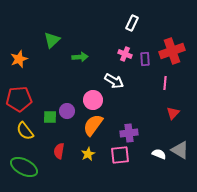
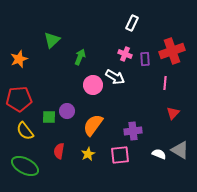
green arrow: rotated 63 degrees counterclockwise
white arrow: moved 1 px right, 4 px up
pink circle: moved 15 px up
green square: moved 1 px left
purple cross: moved 4 px right, 2 px up
green ellipse: moved 1 px right, 1 px up
